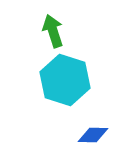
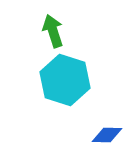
blue diamond: moved 14 px right
